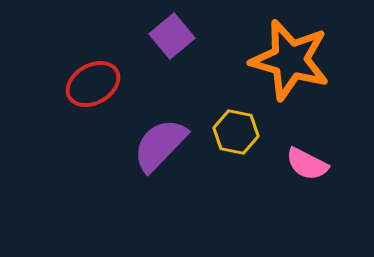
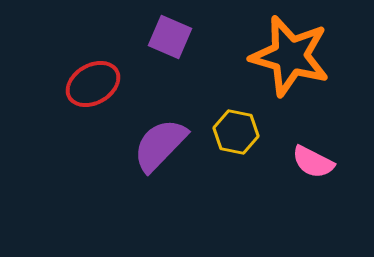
purple square: moved 2 px left, 1 px down; rotated 27 degrees counterclockwise
orange star: moved 4 px up
pink semicircle: moved 6 px right, 2 px up
